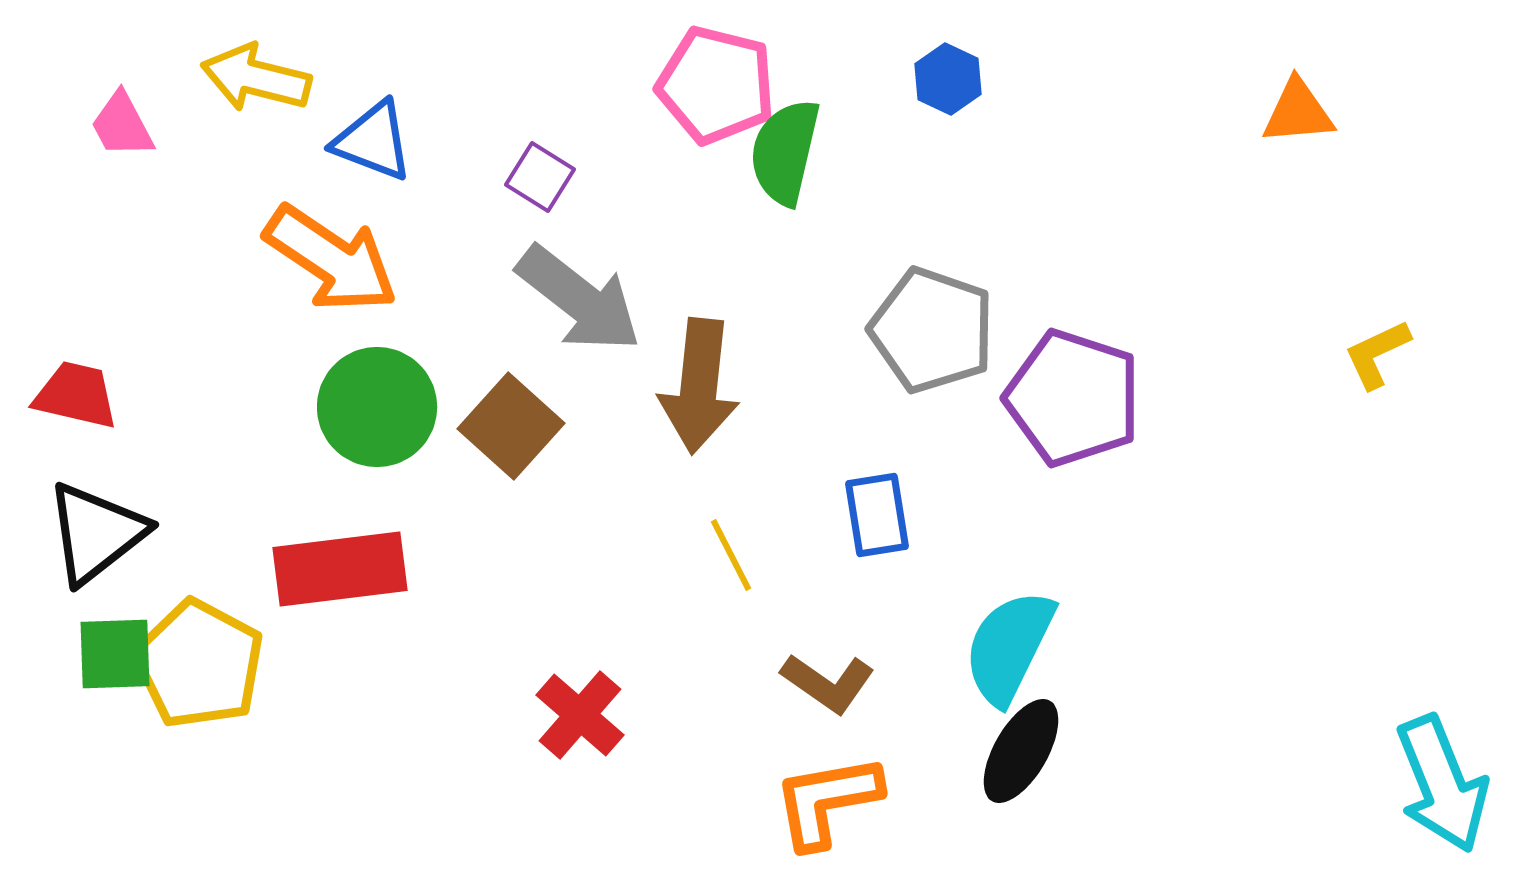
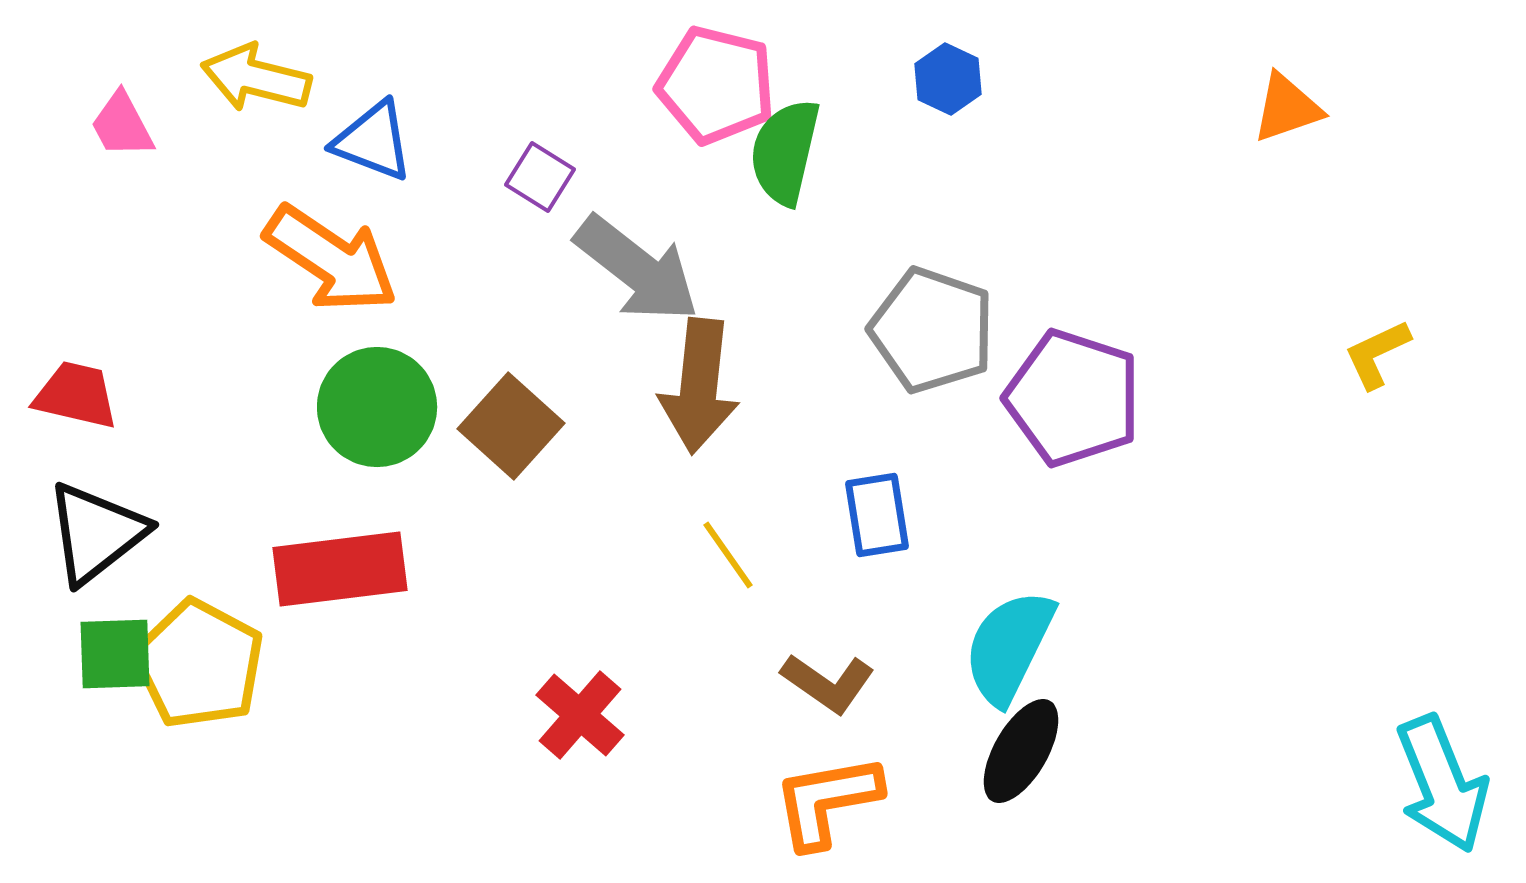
orange triangle: moved 11 px left, 4 px up; rotated 14 degrees counterclockwise
gray arrow: moved 58 px right, 30 px up
yellow line: moved 3 px left; rotated 8 degrees counterclockwise
